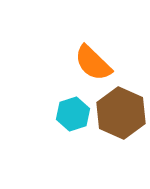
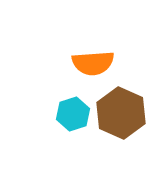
orange semicircle: rotated 48 degrees counterclockwise
